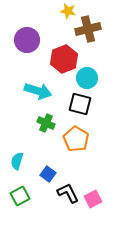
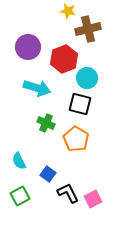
purple circle: moved 1 px right, 7 px down
cyan arrow: moved 1 px left, 3 px up
cyan semicircle: moved 2 px right; rotated 42 degrees counterclockwise
